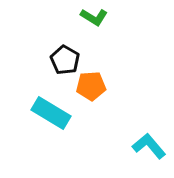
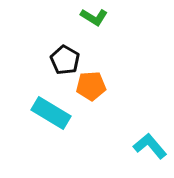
cyan L-shape: moved 1 px right
